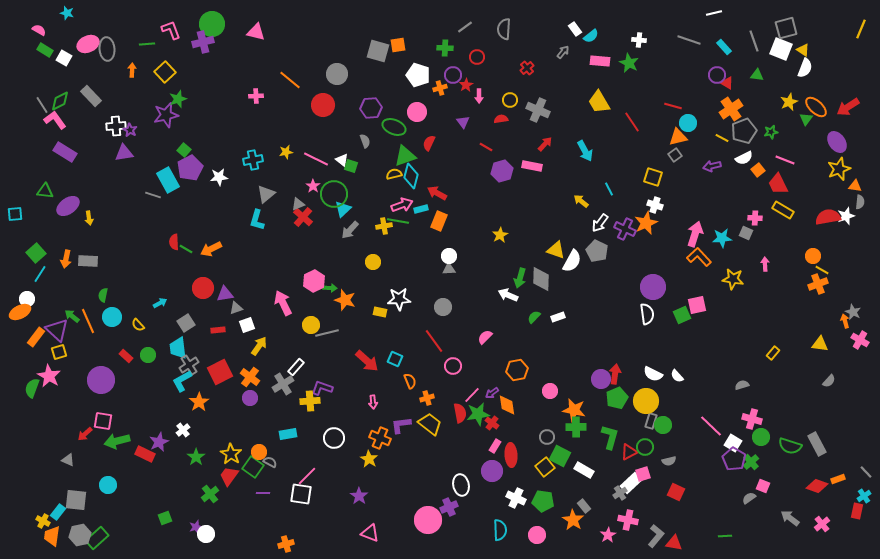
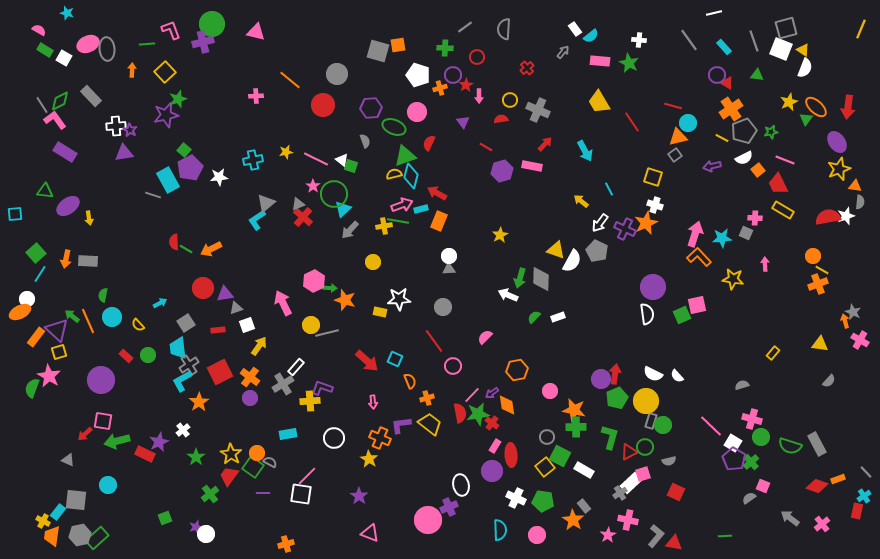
gray line at (689, 40): rotated 35 degrees clockwise
red arrow at (848, 107): rotated 50 degrees counterclockwise
gray triangle at (266, 194): moved 9 px down
cyan L-shape at (257, 220): rotated 40 degrees clockwise
orange circle at (259, 452): moved 2 px left, 1 px down
